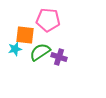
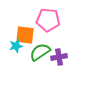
cyan star: moved 1 px right, 3 px up
purple cross: rotated 28 degrees counterclockwise
